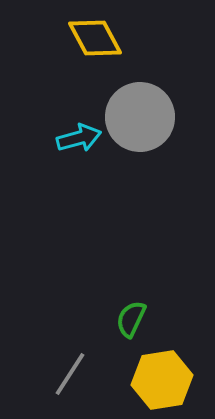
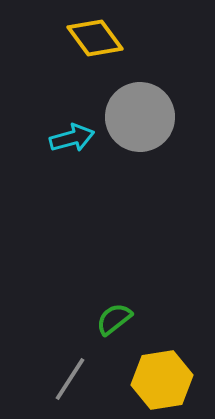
yellow diamond: rotated 8 degrees counterclockwise
cyan arrow: moved 7 px left
green semicircle: moved 17 px left; rotated 27 degrees clockwise
gray line: moved 5 px down
